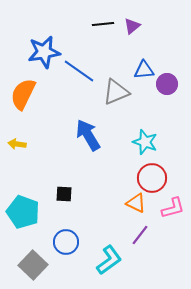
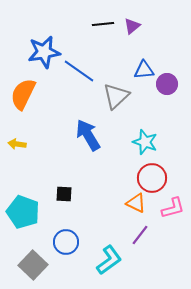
gray triangle: moved 4 px down; rotated 20 degrees counterclockwise
